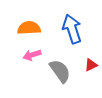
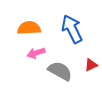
blue arrow: rotated 8 degrees counterclockwise
pink arrow: moved 4 px right, 2 px up
gray semicircle: rotated 25 degrees counterclockwise
